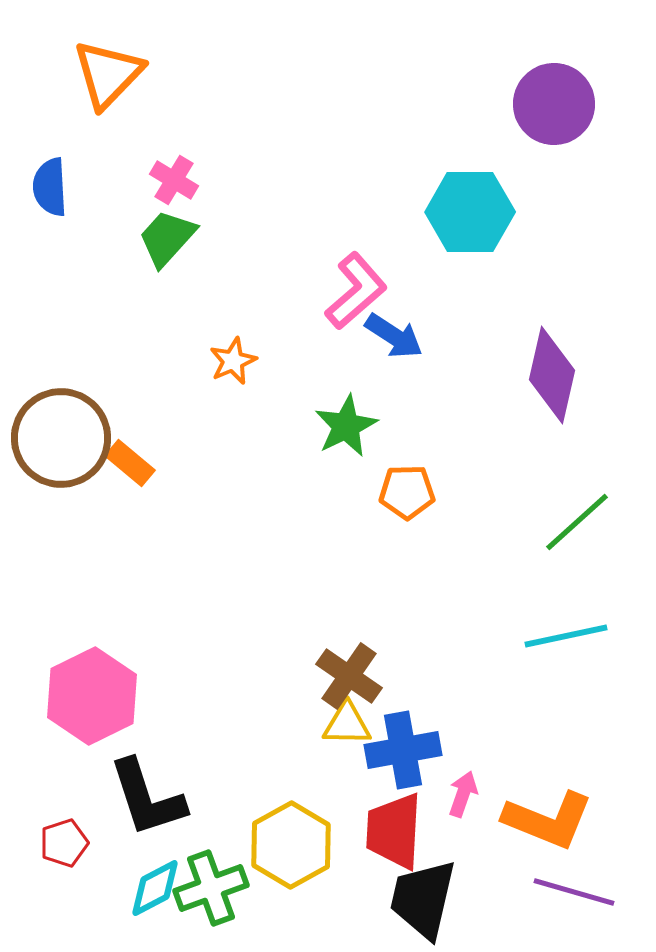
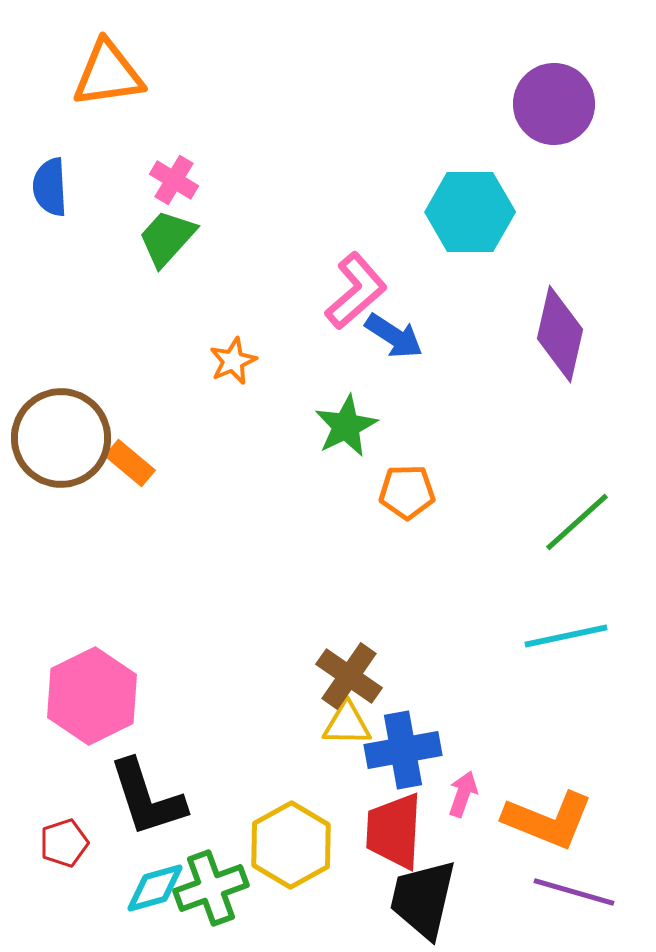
orange triangle: rotated 38 degrees clockwise
purple diamond: moved 8 px right, 41 px up
cyan diamond: rotated 12 degrees clockwise
